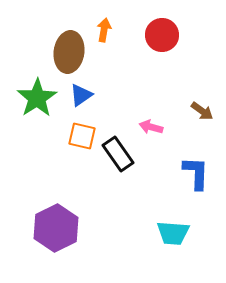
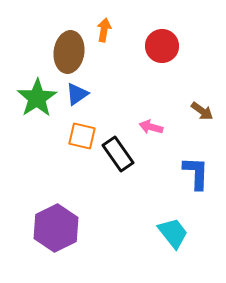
red circle: moved 11 px down
blue triangle: moved 4 px left, 1 px up
cyan trapezoid: rotated 132 degrees counterclockwise
